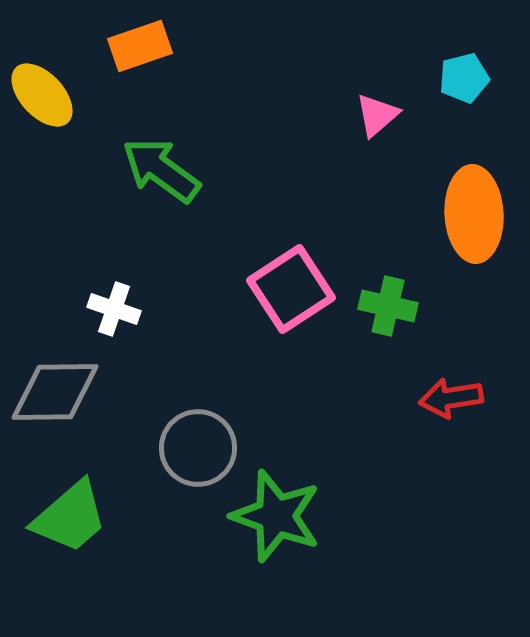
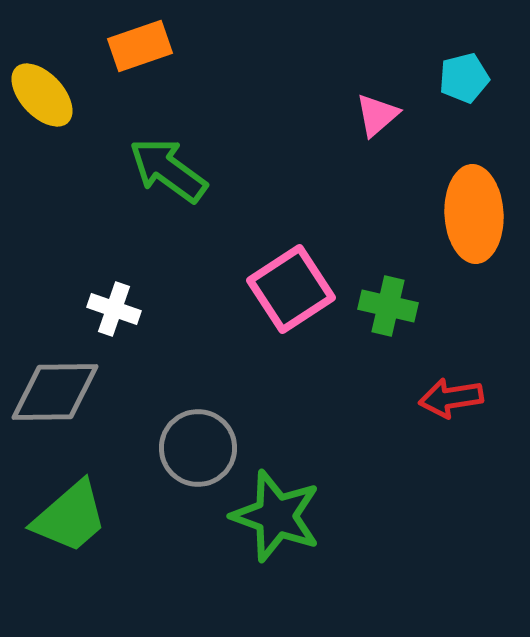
green arrow: moved 7 px right
